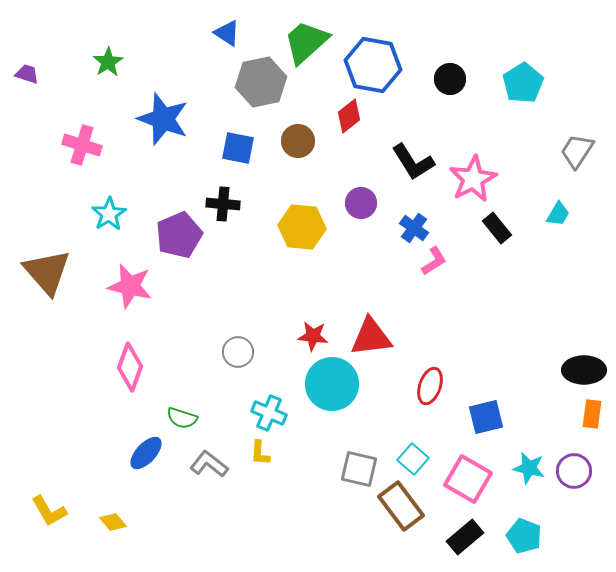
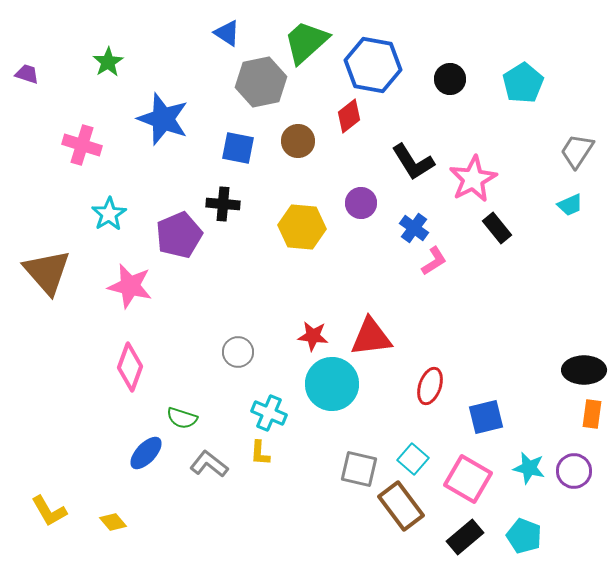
cyan trapezoid at (558, 214): moved 12 px right, 9 px up; rotated 36 degrees clockwise
